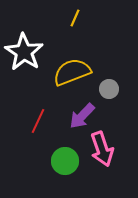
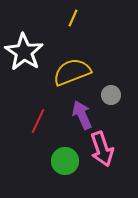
yellow line: moved 2 px left
gray circle: moved 2 px right, 6 px down
purple arrow: moved 1 px up; rotated 112 degrees clockwise
